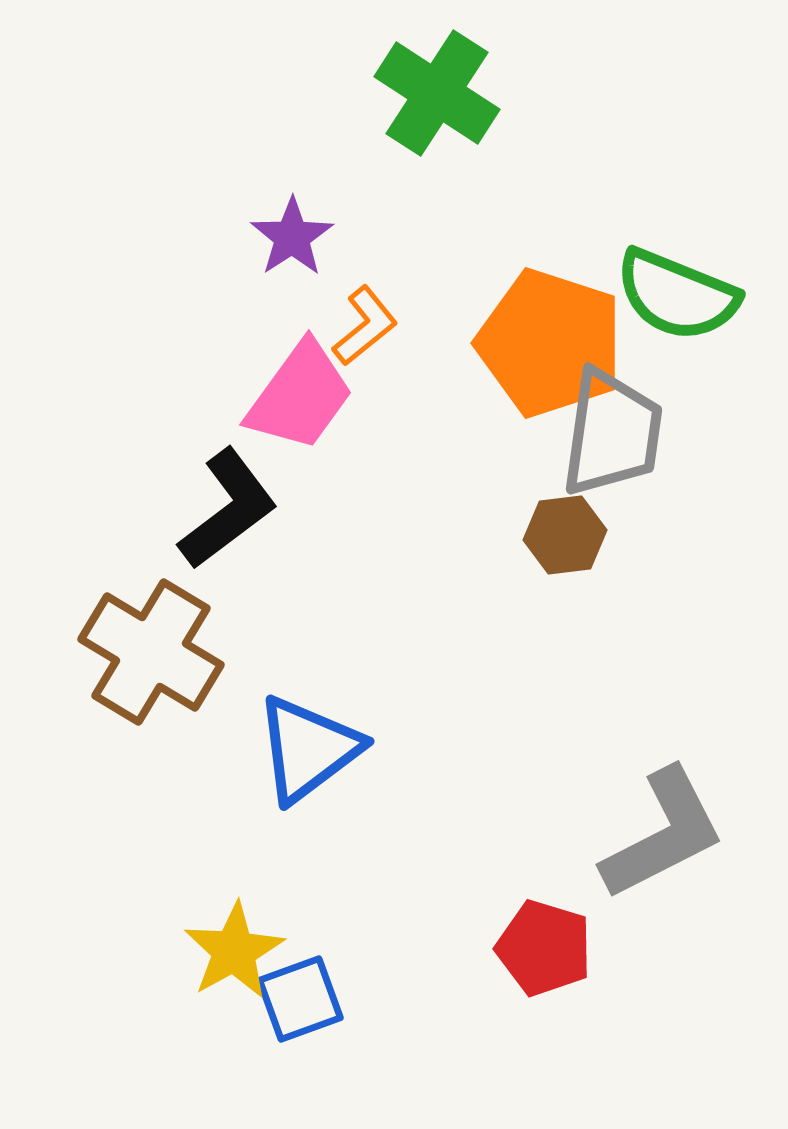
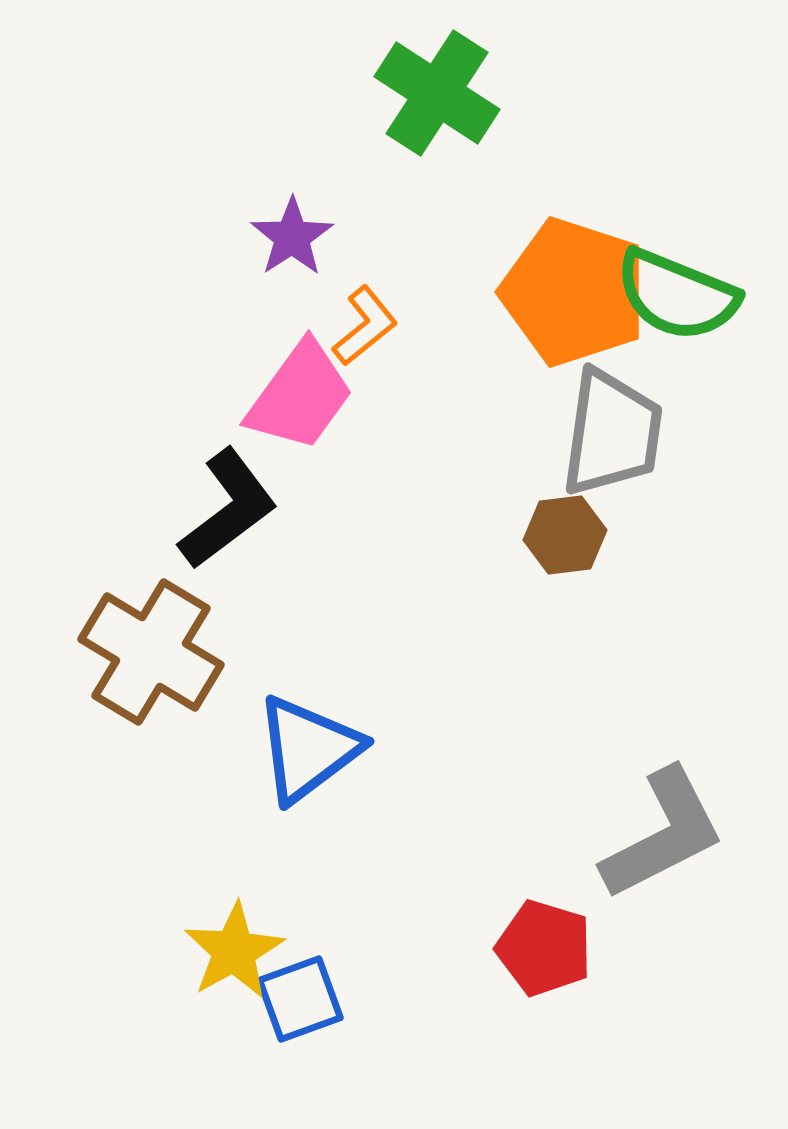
orange pentagon: moved 24 px right, 51 px up
